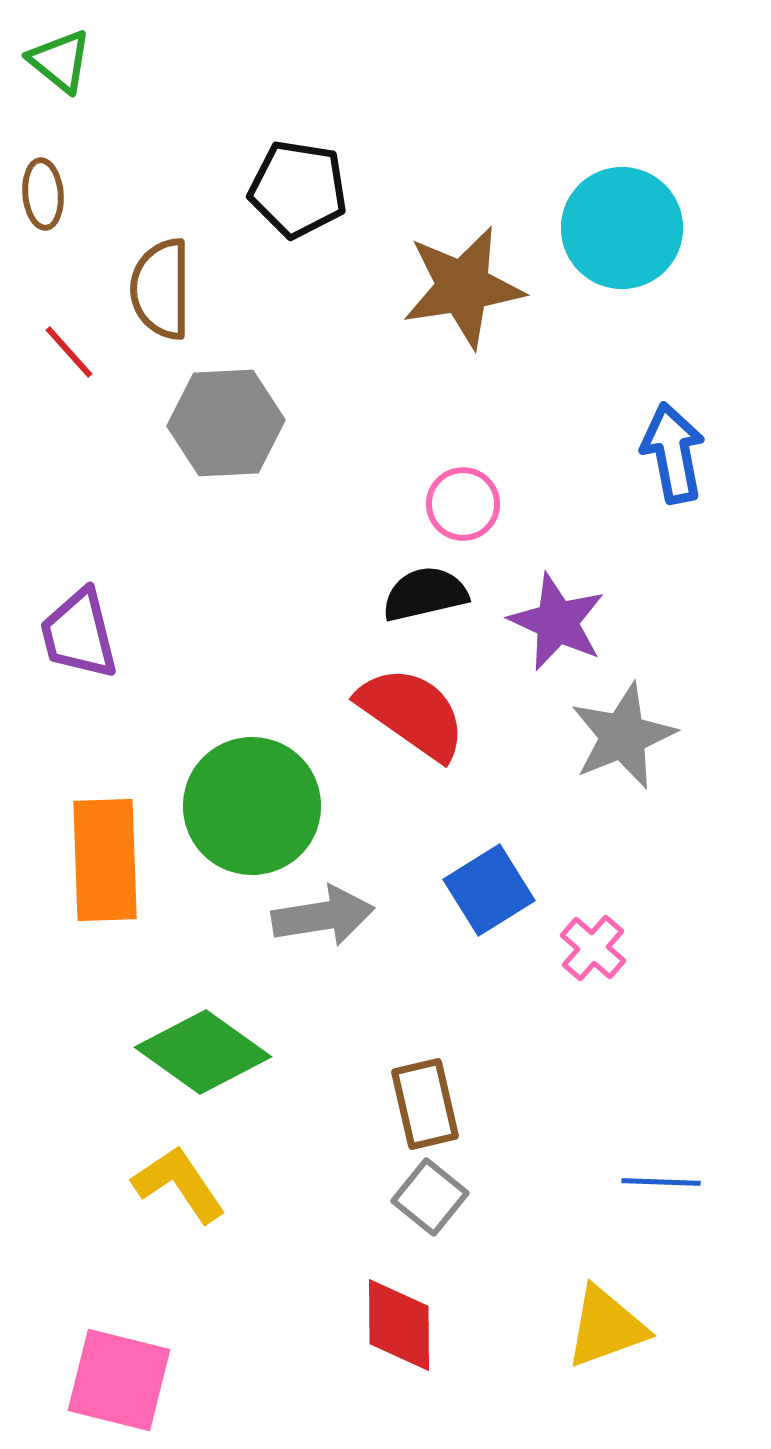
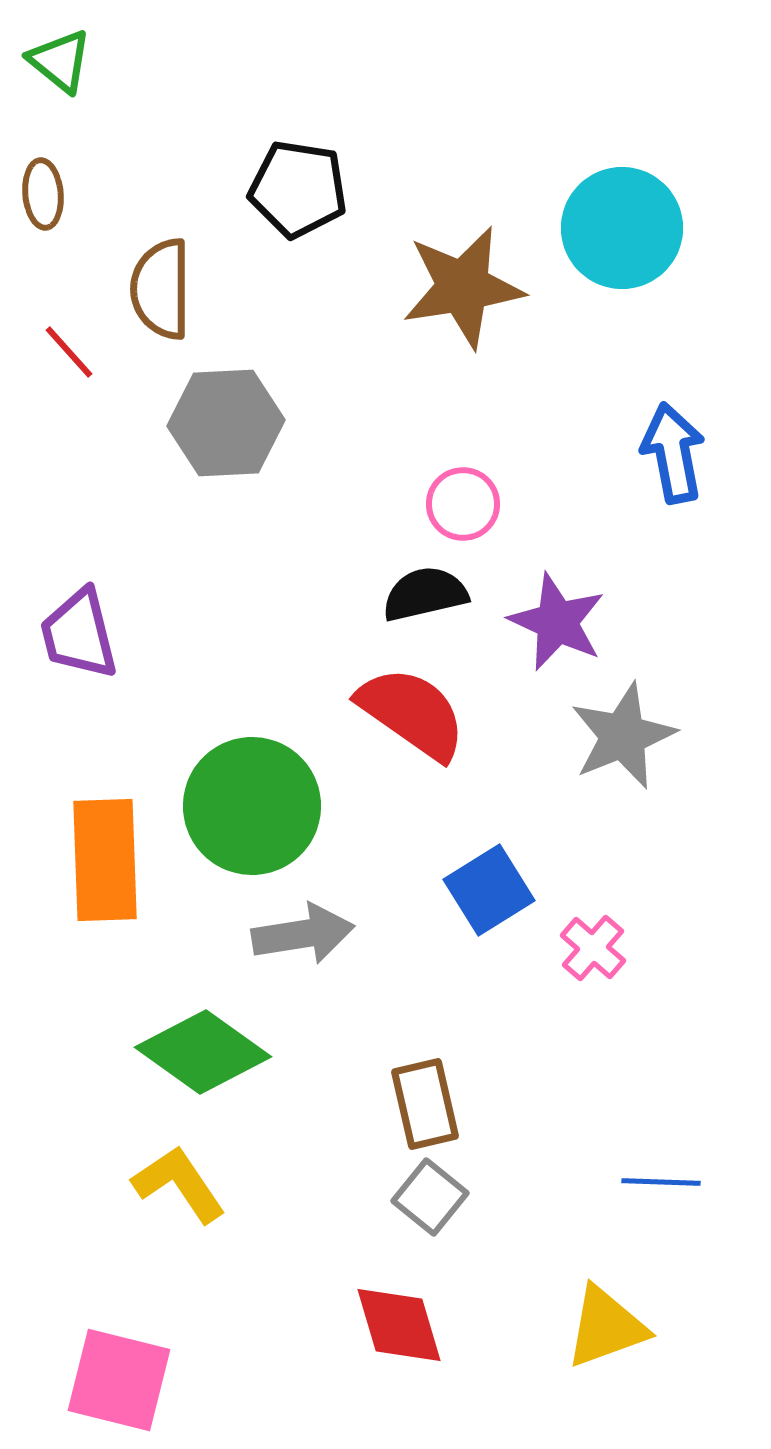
gray arrow: moved 20 px left, 18 px down
red diamond: rotated 16 degrees counterclockwise
